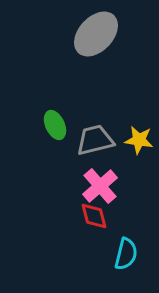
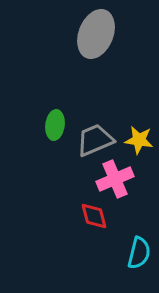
gray ellipse: rotated 21 degrees counterclockwise
green ellipse: rotated 32 degrees clockwise
gray trapezoid: rotated 9 degrees counterclockwise
pink cross: moved 15 px right, 7 px up; rotated 18 degrees clockwise
cyan semicircle: moved 13 px right, 1 px up
